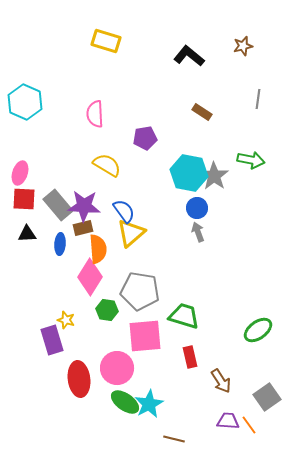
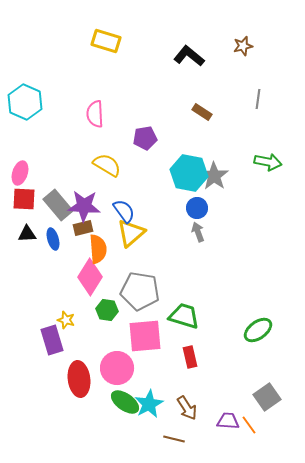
green arrow at (251, 160): moved 17 px right, 2 px down
blue ellipse at (60, 244): moved 7 px left, 5 px up; rotated 20 degrees counterclockwise
brown arrow at (221, 381): moved 34 px left, 27 px down
